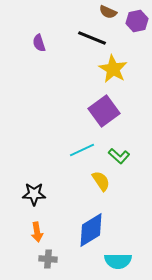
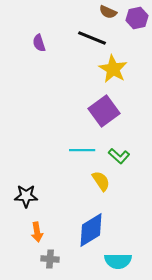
purple hexagon: moved 3 px up
cyan line: rotated 25 degrees clockwise
black star: moved 8 px left, 2 px down
gray cross: moved 2 px right
